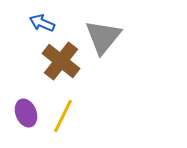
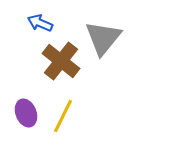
blue arrow: moved 2 px left
gray triangle: moved 1 px down
